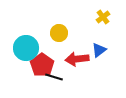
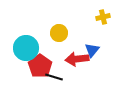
yellow cross: rotated 24 degrees clockwise
blue triangle: moved 7 px left; rotated 14 degrees counterclockwise
red pentagon: moved 2 px left, 1 px down
